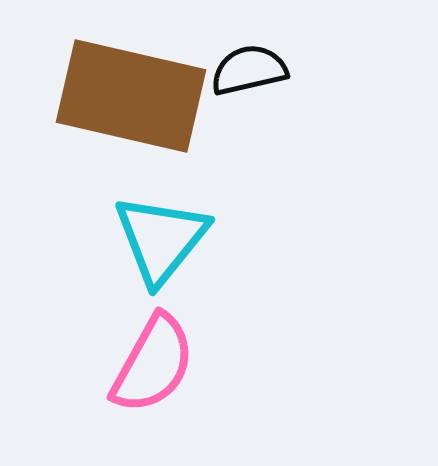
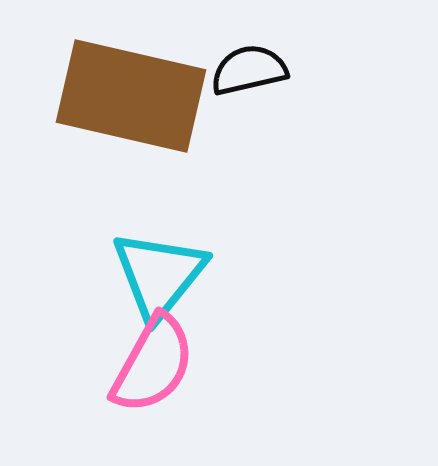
cyan triangle: moved 2 px left, 36 px down
